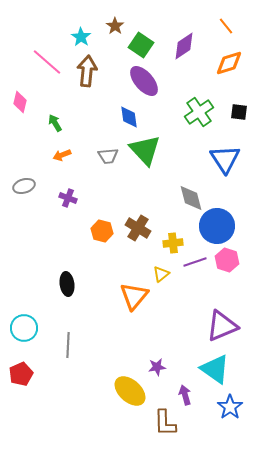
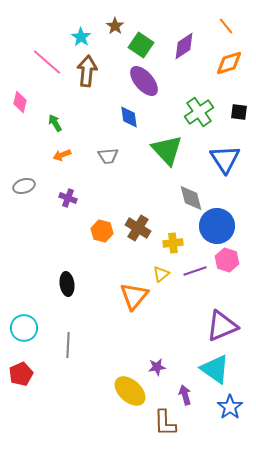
green triangle: moved 22 px right
purple line: moved 9 px down
